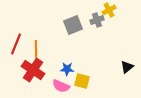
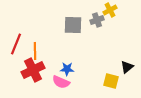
yellow cross: moved 1 px right
gray square: rotated 24 degrees clockwise
orange line: moved 1 px left, 2 px down
red cross: rotated 30 degrees clockwise
yellow square: moved 29 px right
pink semicircle: moved 4 px up
